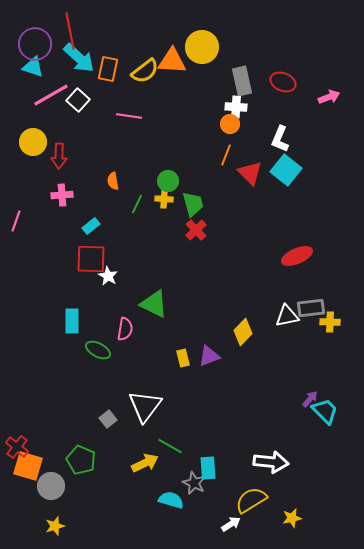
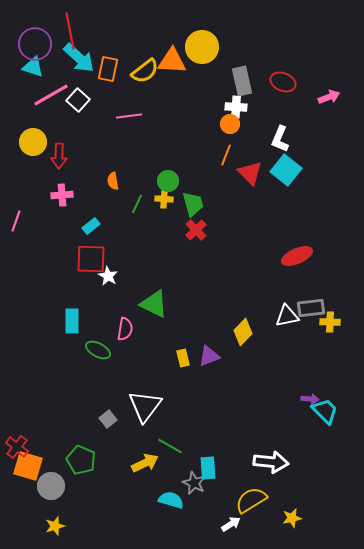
pink line at (129, 116): rotated 15 degrees counterclockwise
purple arrow at (310, 399): rotated 54 degrees clockwise
